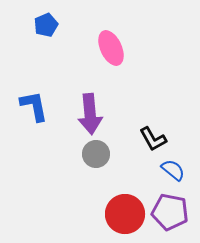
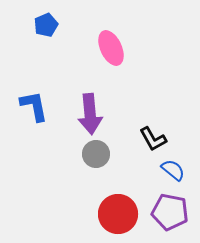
red circle: moved 7 px left
